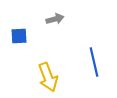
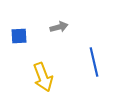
gray arrow: moved 4 px right, 8 px down
yellow arrow: moved 5 px left
